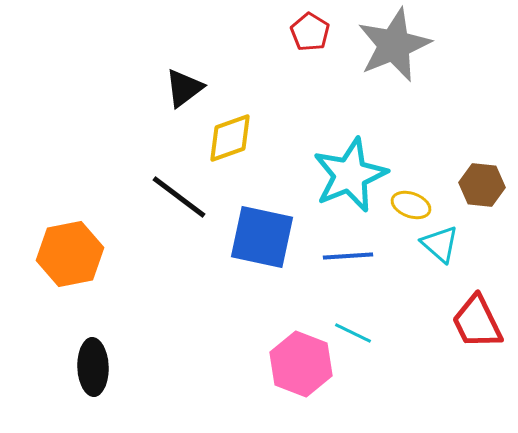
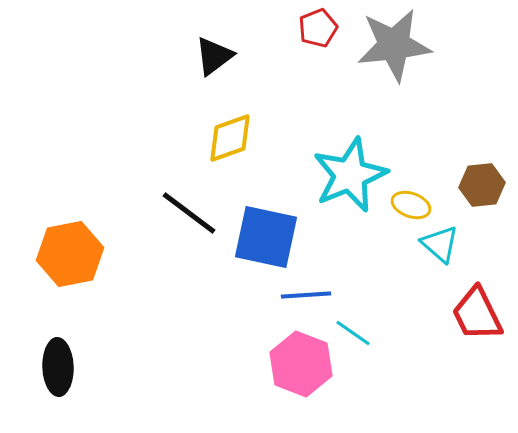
red pentagon: moved 8 px right, 4 px up; rotated 18 degrees clockwise
gray star: rotated 16 degrees clockwise
black triangle: moved 30 px right, 32 px up
brown hexagon: rotated 12 degrees counterclockwise
black line: moved 10 px right, 16 px down
blue square: moved 4 px right
blue line: moved 42 px left, 39 px down
red trapezoid: moved 8 px up
cyan line: rotated 9 degrees clockwise
black ellipse: moved 35 px left
